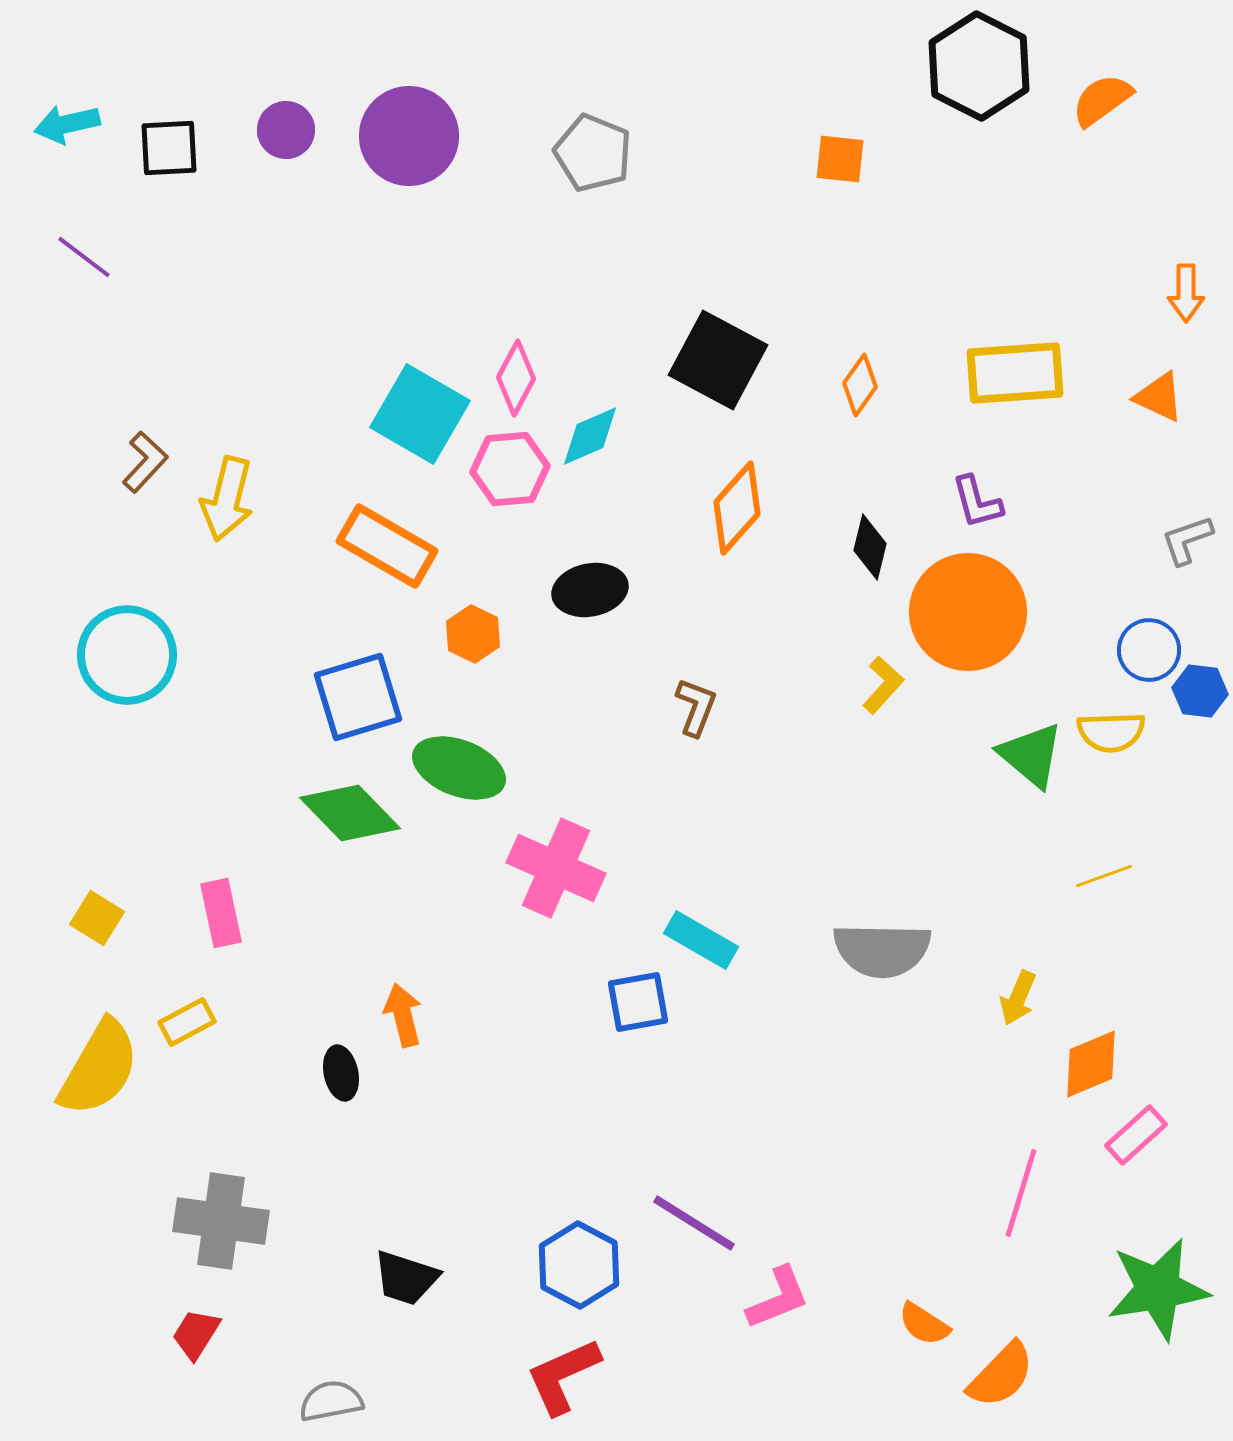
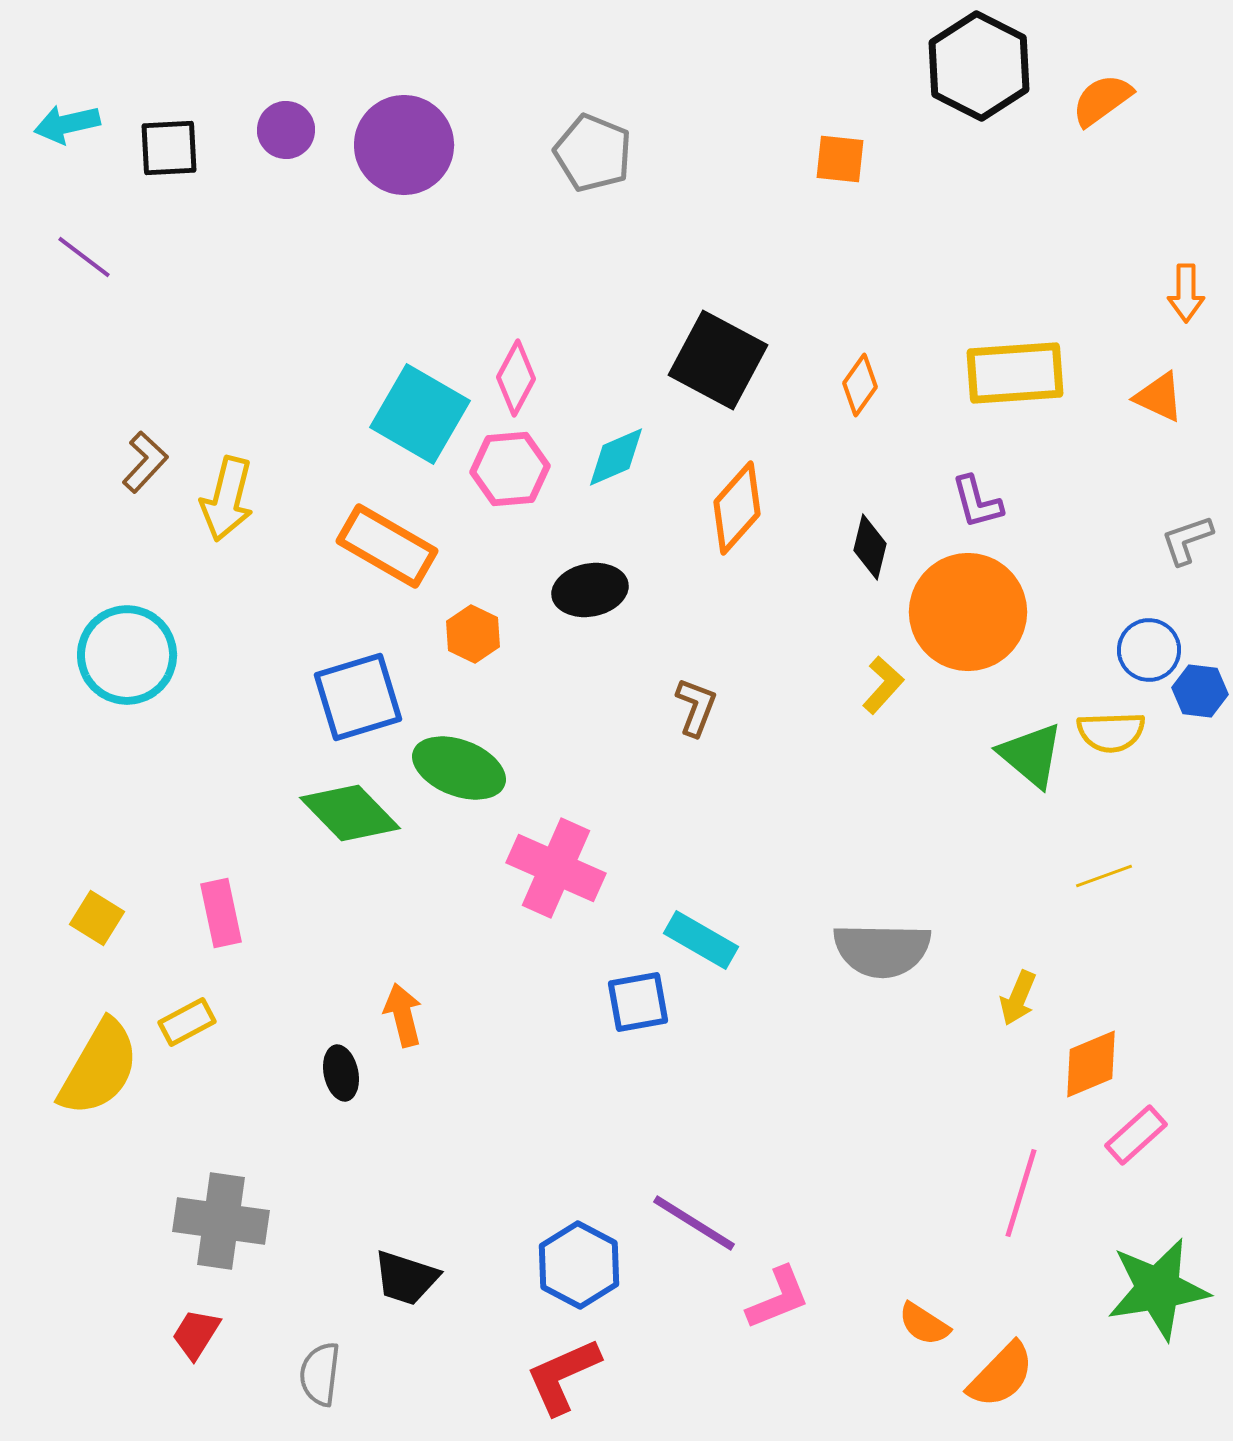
purple circle at (409, 136): moved 5 px left, 9 px down
cyan diamond at (590, 436): moved 26 px right, 21 px down
gray semicircle at (331, 1401): moved 11 px left, 27 px up; rotated 72 degrees counterclockwise
